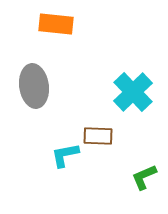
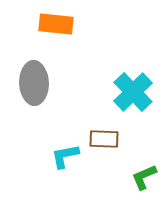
gray ellipse: moved 3 px up; rotated 6 degrees clockwise
brown rectangle: moved 6 px right, 3 px down
cyan L-shape: moved 1 px down
